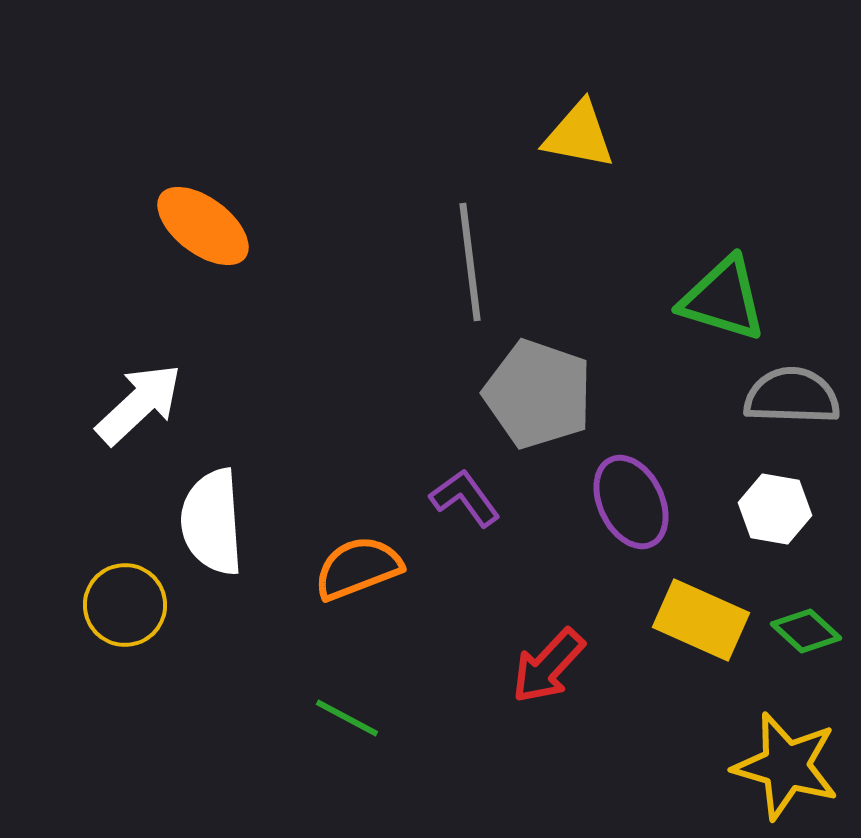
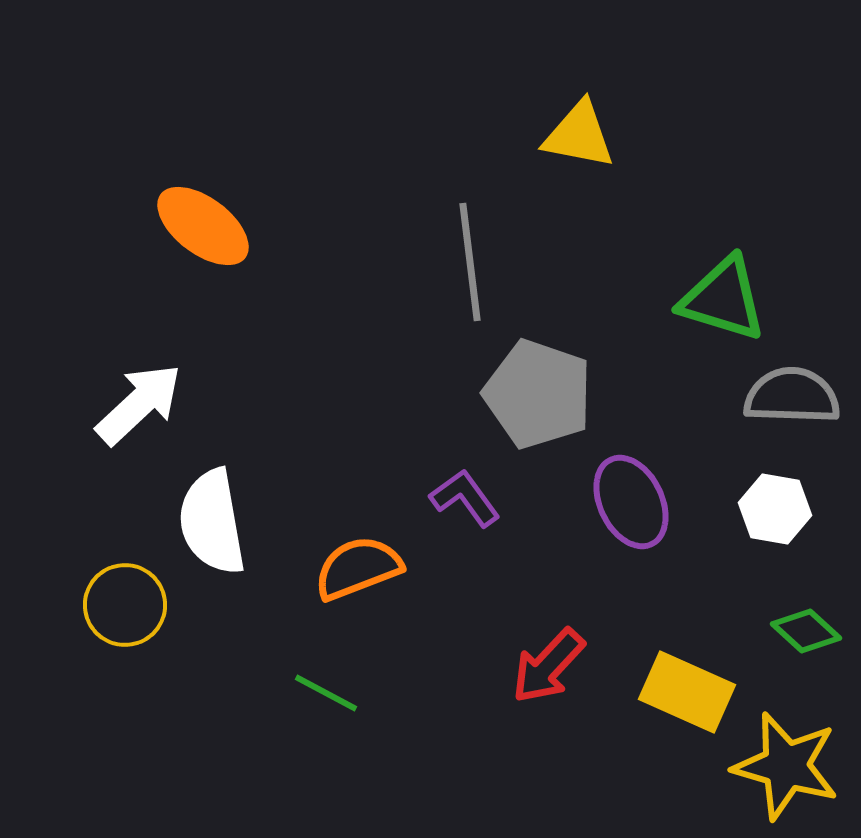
white semicircle: rotated 6 degrees counterclockwise
yellow rectangle: moved 14 px left, 72 px down
green line: moved 21 px left, 25 px up
